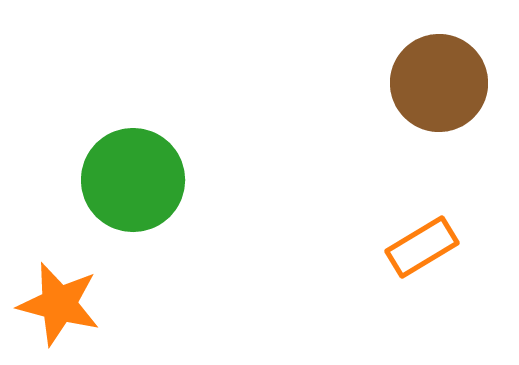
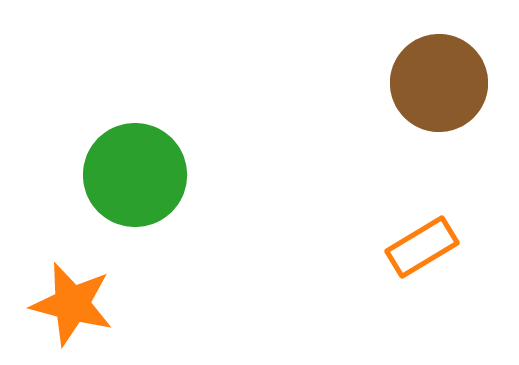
green circle: moved 2 px right, 5 px up
orange star: moved 13 px right
